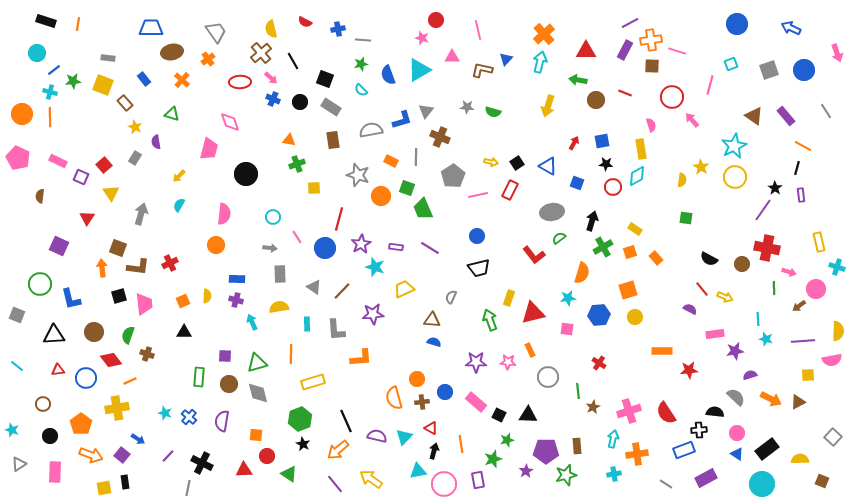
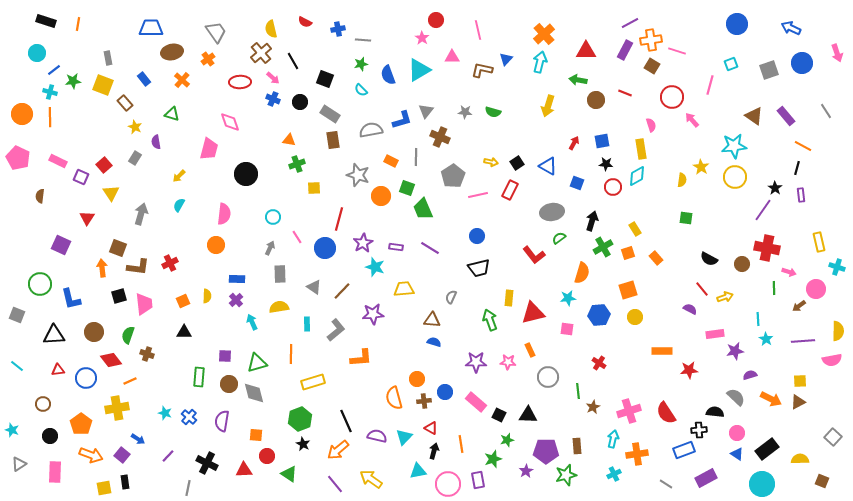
pink star at (422, 38): rotated 16 degrees clockwise
gray rectangle at (108, 58): rotated 72 degrees clockwise
brown square at (652, 66): rotated 28 degrees clockwise
blue circle at (804, 70): moved 2 px left, 7 px up
pink arrow at (271, 78): moved 2 px right
gray rectangle at (331, 107): moved 1 px left, 7 px down
gray star at (467, 107): moved 2 px left, 5 px down
cyan star at (734, 146): rotated 20 degrees clockwise
yellow rectangle at (635, 229): rotated 24 degrees clockwise
purple star at (361, 244): moved 2 px right, 1 px up
purple square at (59, 246): moved 2 px right, 1 px up
gray arrow at (270, 248): rotated 72 degrees counterclockwise
orange square at (630, 252): moved 2 px left, 1 px down
yellow trapezoid at (404, 289): rotated 20 degrees clockwise
yellow arrow at (725, 297): rotated 42 degrees counterclockwise
yellow rectangle at (509, 298): rotated 14 degrees counterclockwise
purple cross at (236, 300): rotated 32 degrees clockwise
gray L-shape at (336, 330): rotated 125 degrees counterclockwise
cyan star at (766, 339): rotated 16 degrees clockwise
yellow square at (808, 375): moved 8 px left, 6 px down
gray diamond at (258, 393): moved 4 px left
brown cross at (422, 402): moved 2 px right, 1 px up
black cross at (202, 463): moved 5 px right
cyan cross at (614, 474): rotated 16 degrees counterclockwise
pink circle at (444, 484): moved 4 px right
